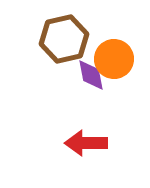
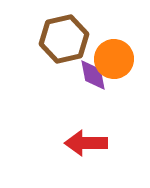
purple diamond: moved 2 px right
